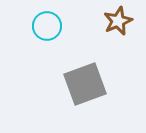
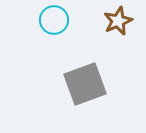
cyan circle: moved 7 px right, 6 px up
